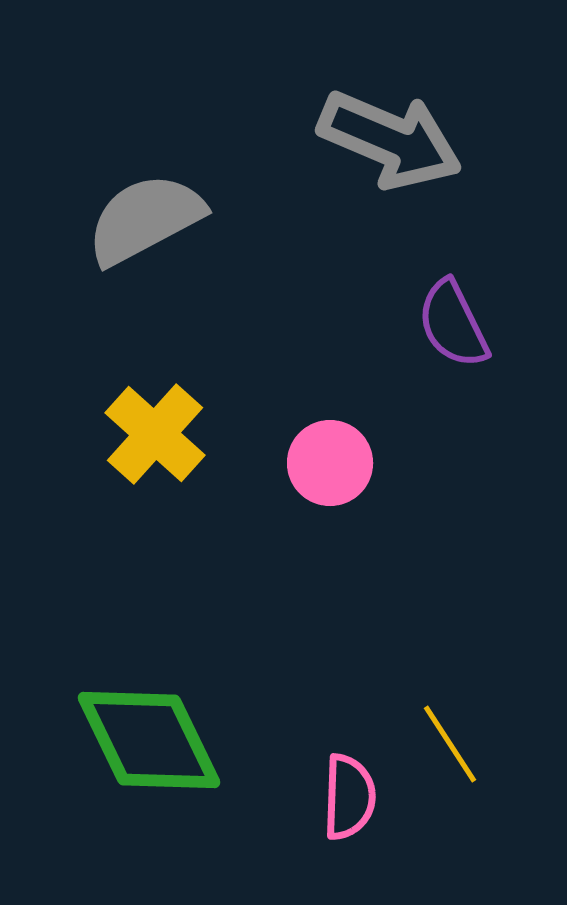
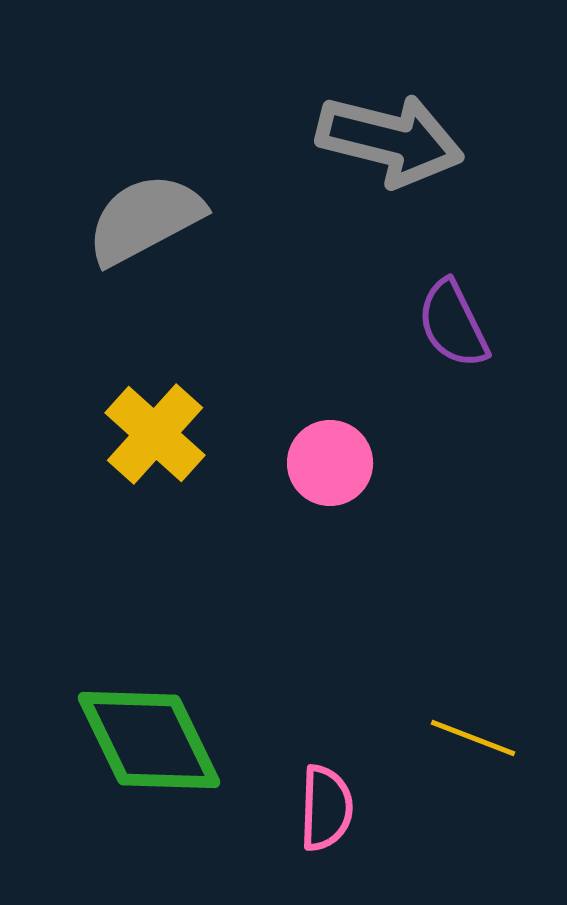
gray arrow: rotated 9 degrees counterclockwise
yellow line: moved 23 px right, 6 px up; rotated 36 degrees counterclockwise
pink semicircle: moved 23 px left, 11 px down
